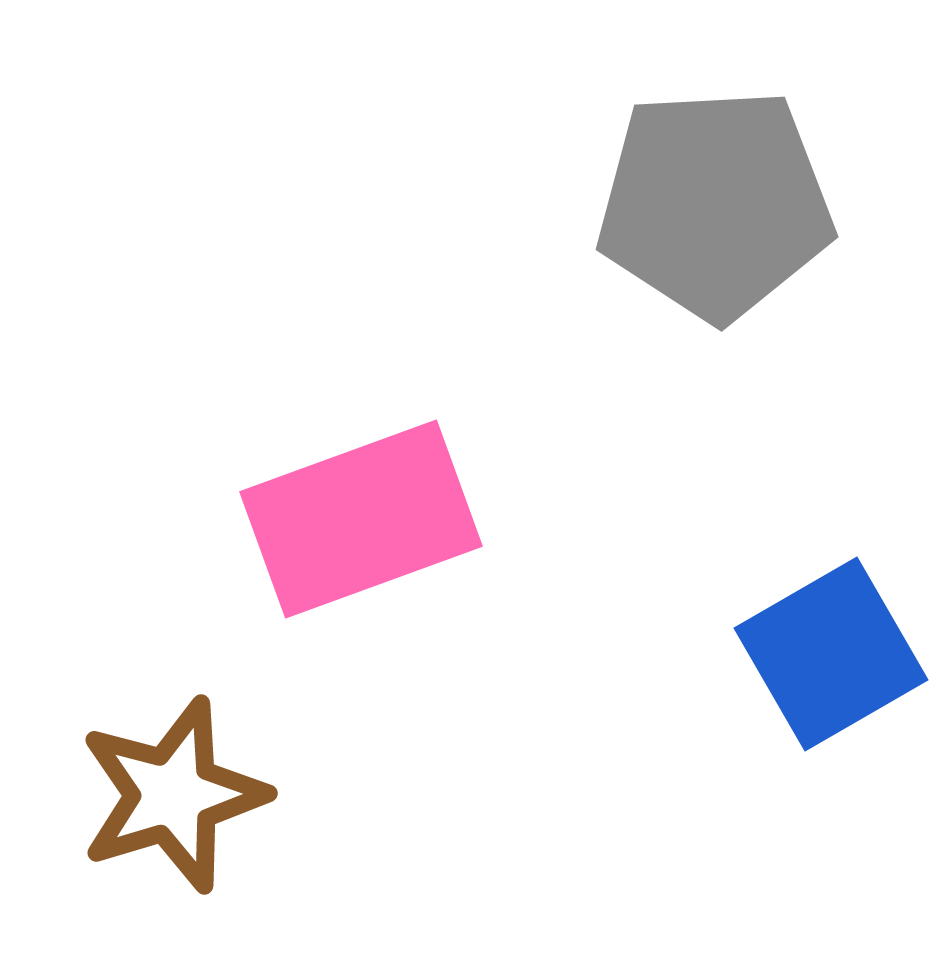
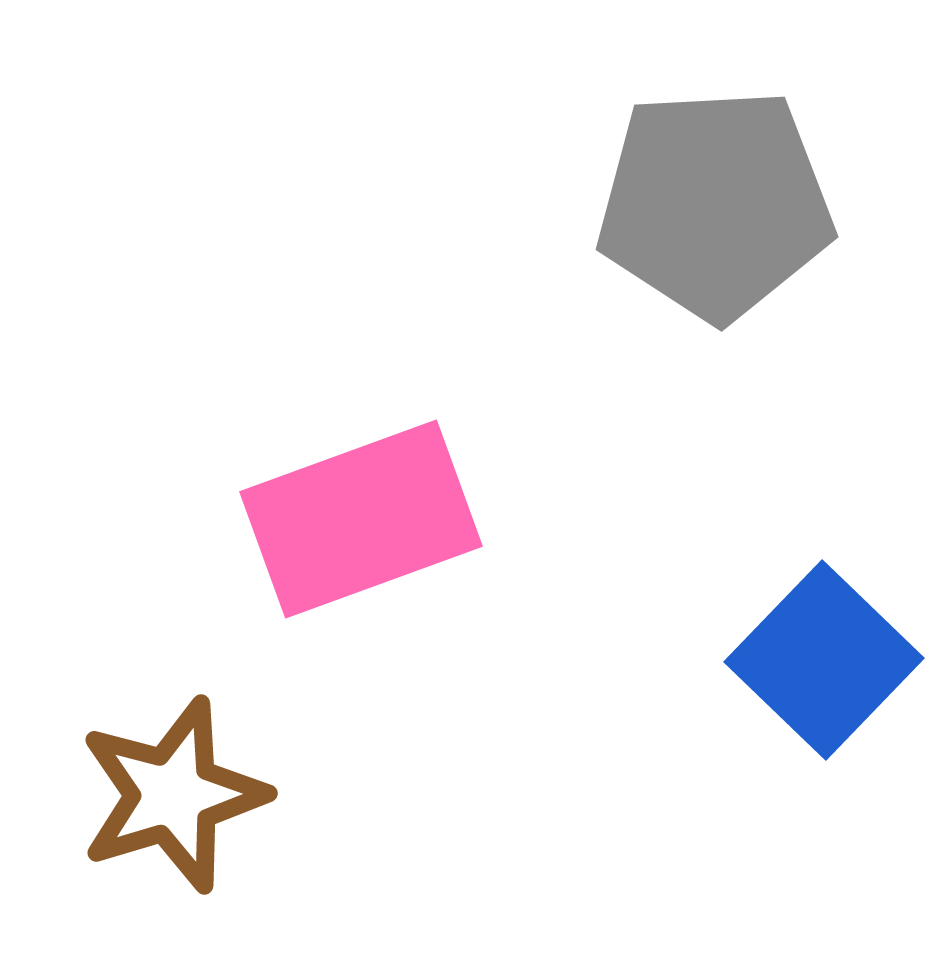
blue square: moved 7 px left, 6 px down; rotated 16 degrees counterclockwise
